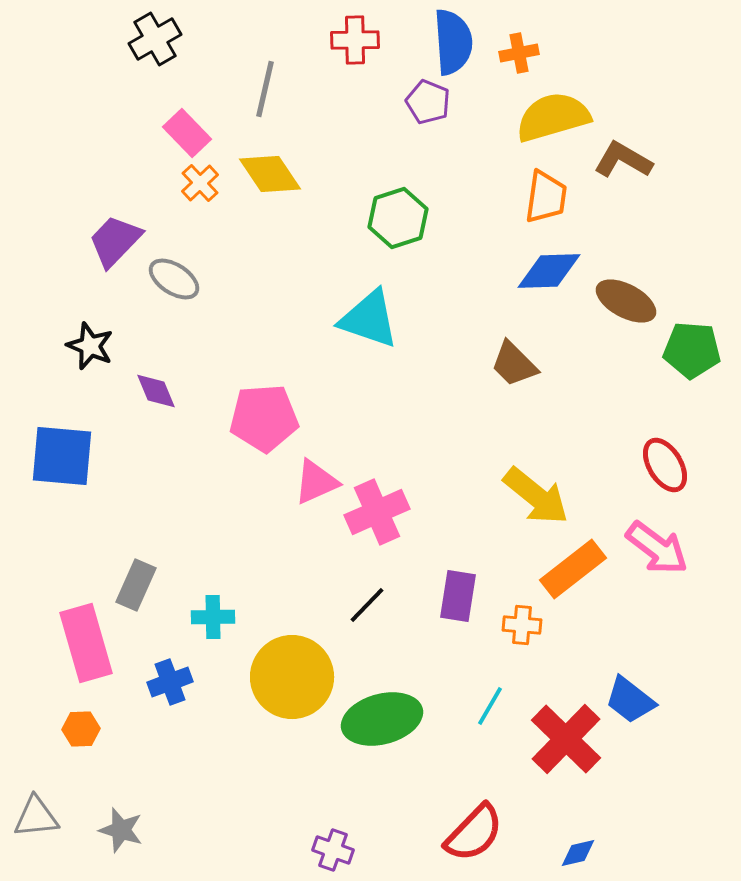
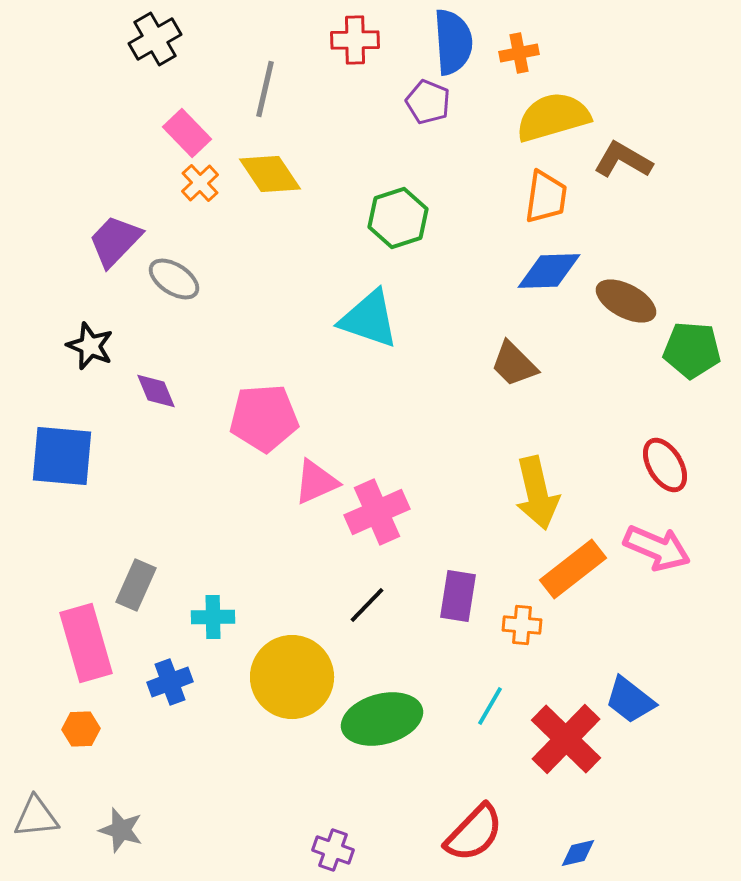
yellow arrow at (536, 496): moved 1 px right, 3 px up; rotated 38 degrees clockwise
pink arrow at (657, 548): rotated 14 degrees counterclockwise
